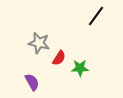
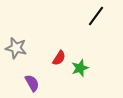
gray star: moved 23 px left, 5 px down
green star: rotated 18 degrees counterclockwise
purple semicircle: moved 1 px down
